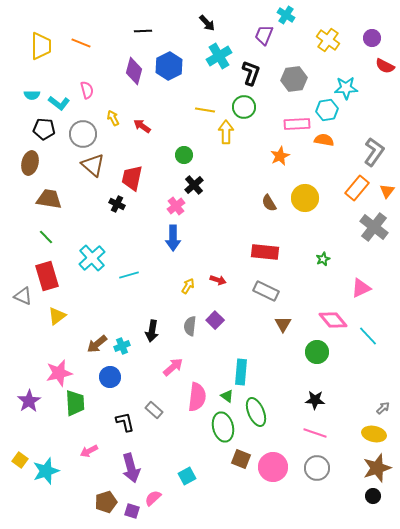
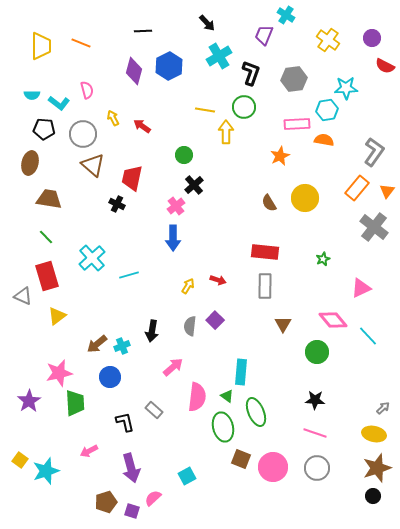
gray rectangle at (266, 291): moved 1 px left, 5 px up; rotated 65 degrees clockwise
